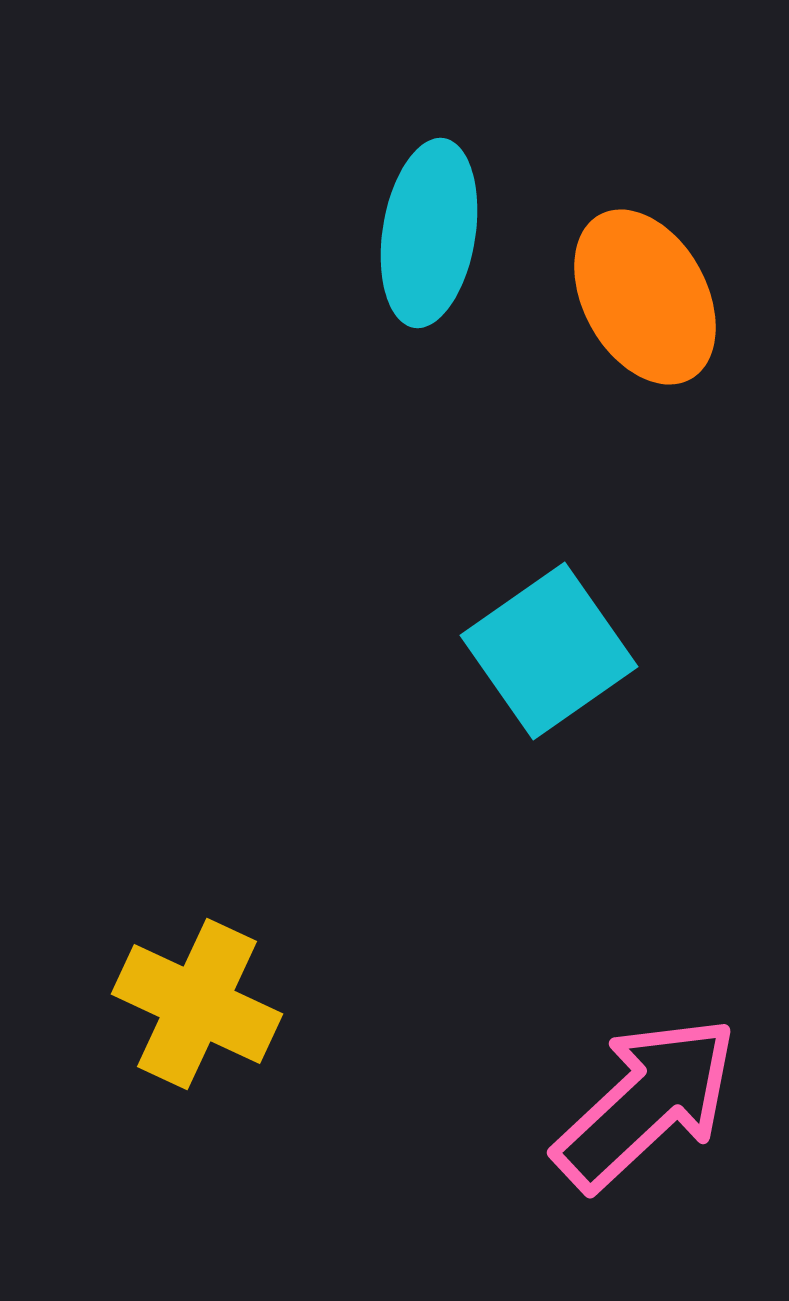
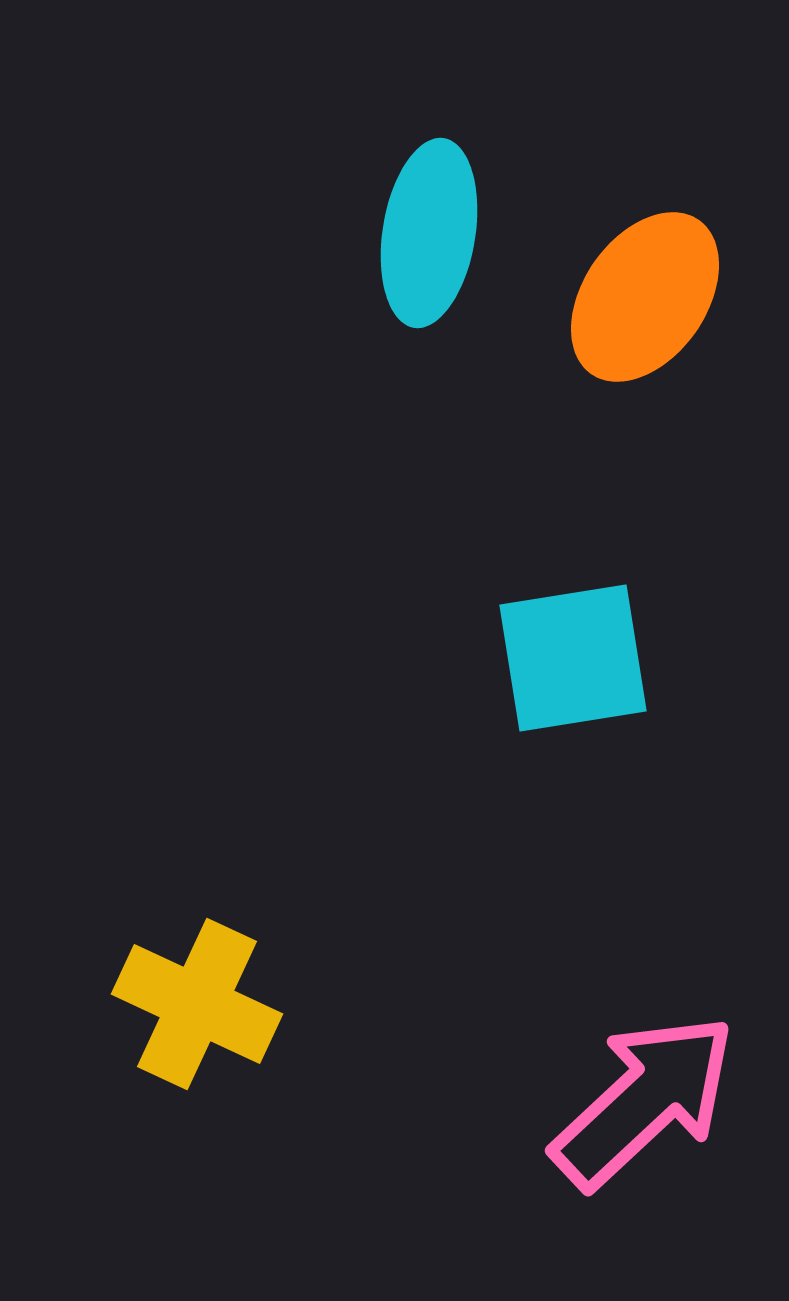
orange ellipse: rotated 64 degrees clockwise
cyan square: moved 24 px right, 7 px down; rotated 26 degrees clockwise
pink arrow: moved 2 px left, 2 px up
